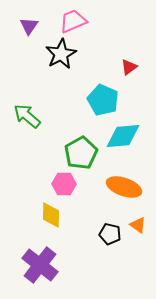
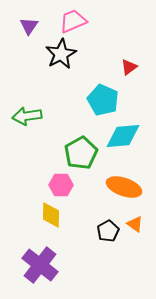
green arrow: rotated 48 degrees counterclockwise
pink hexagon: moved 3 px left, 1 px down
orange triangle: moved 3 px left, 1 px up
black pentagon: moved 2 px left, 3 px up; rotated 30 degrees clockwise
